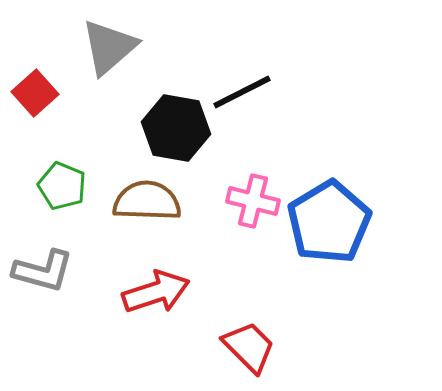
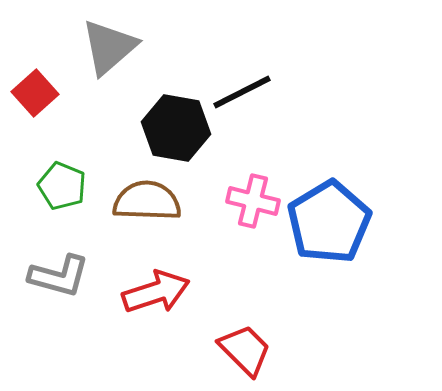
gray L-shape: moved 16 px right, 5 px down
red trapezoid: moved 4 px left, 3 px down
